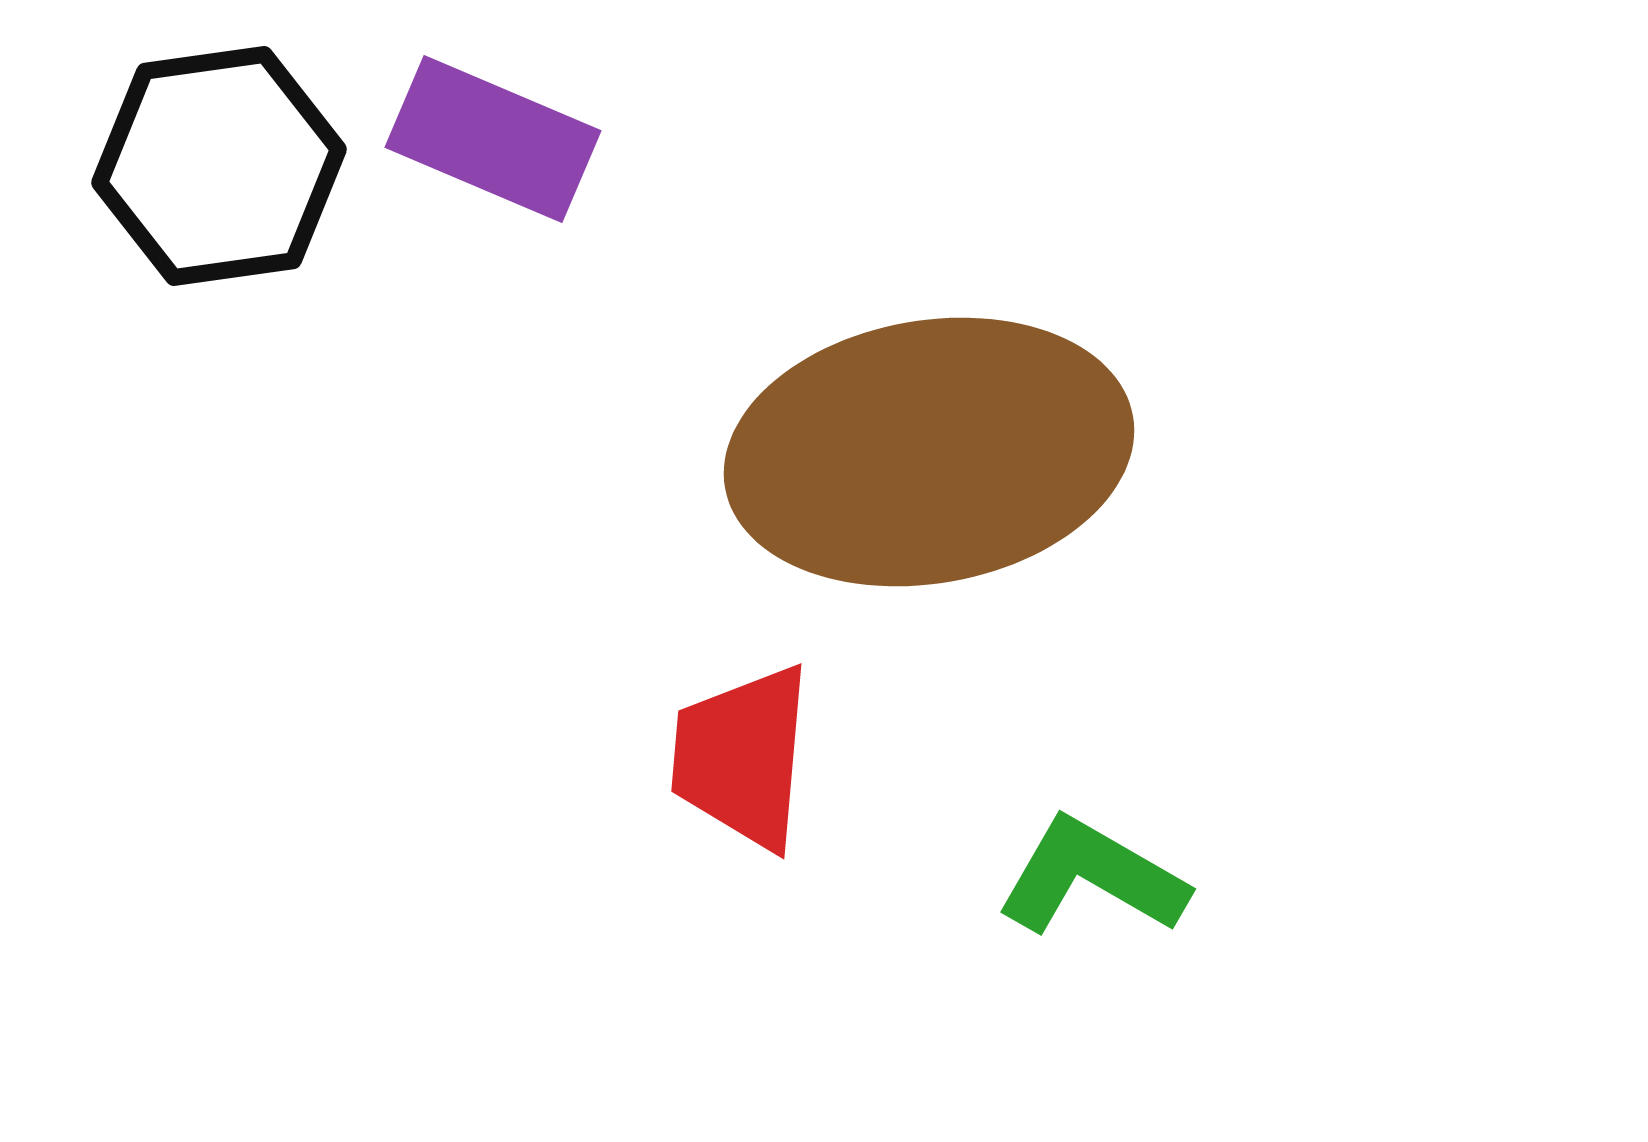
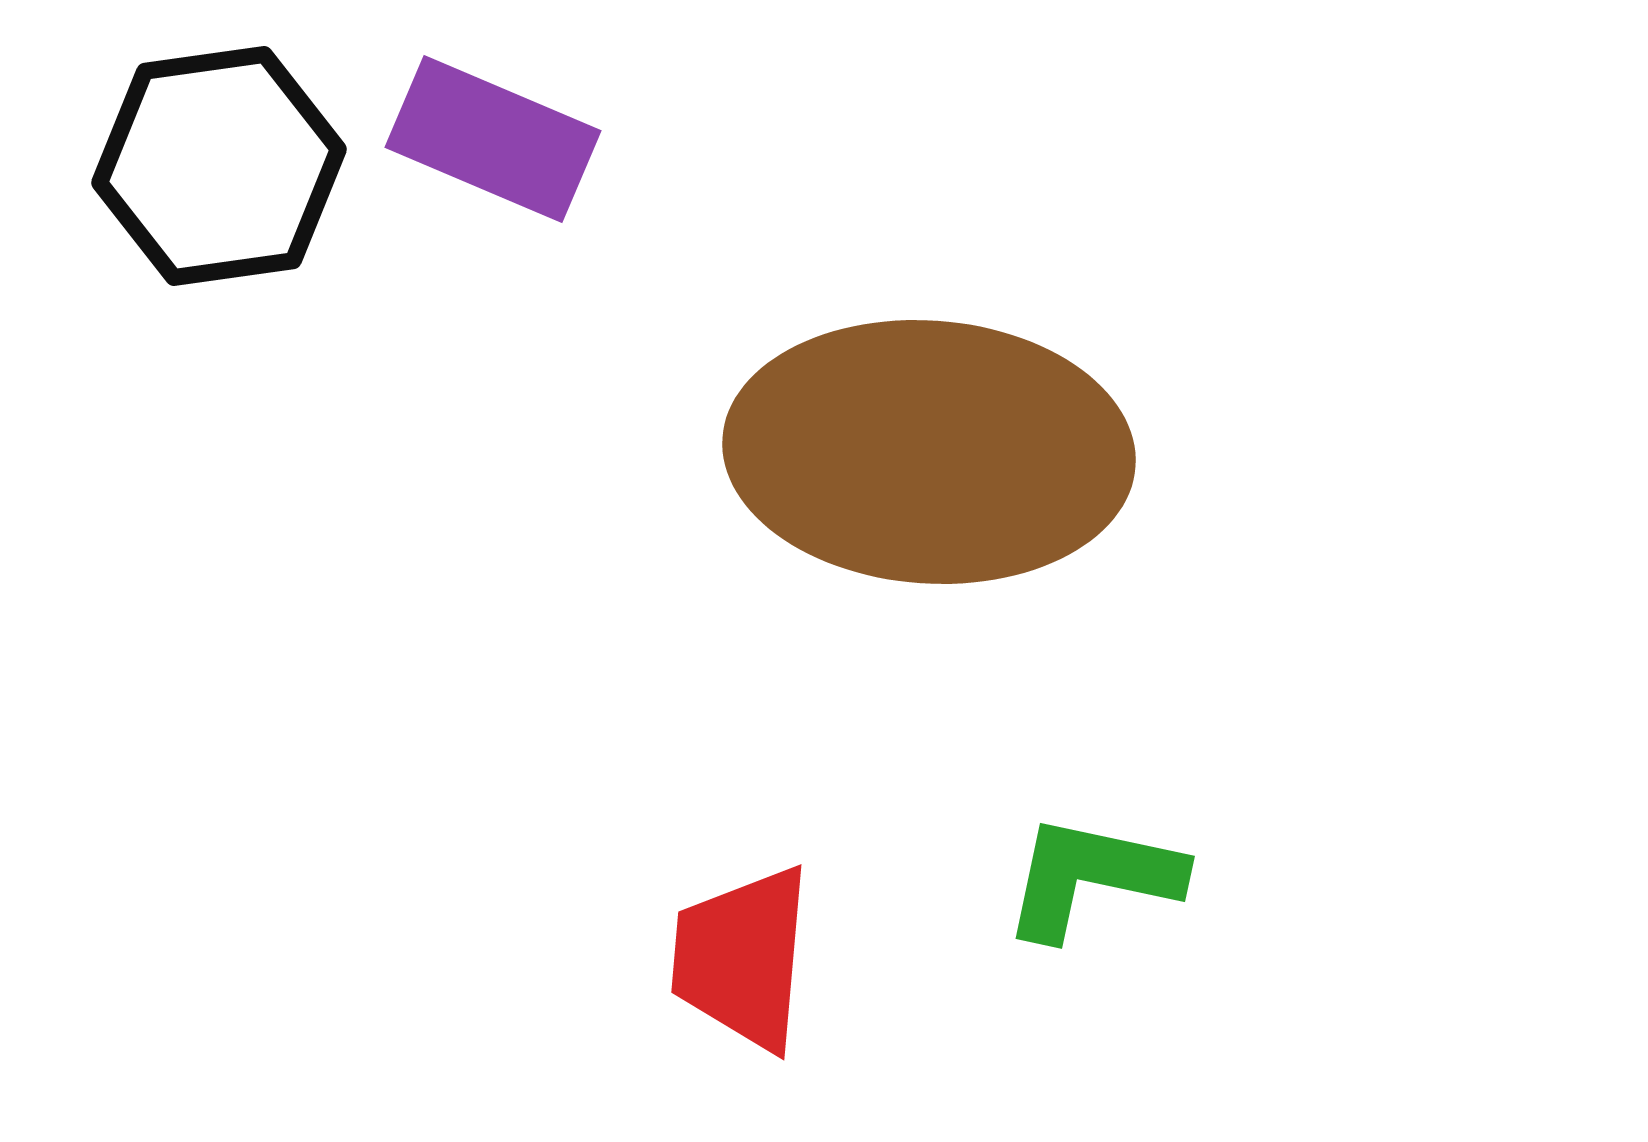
brown ellipse: rotated 14 degrees clockwise
red trapezoid: moved 201 px down
green L-shape: rotated 18 degrees counterclockwise
